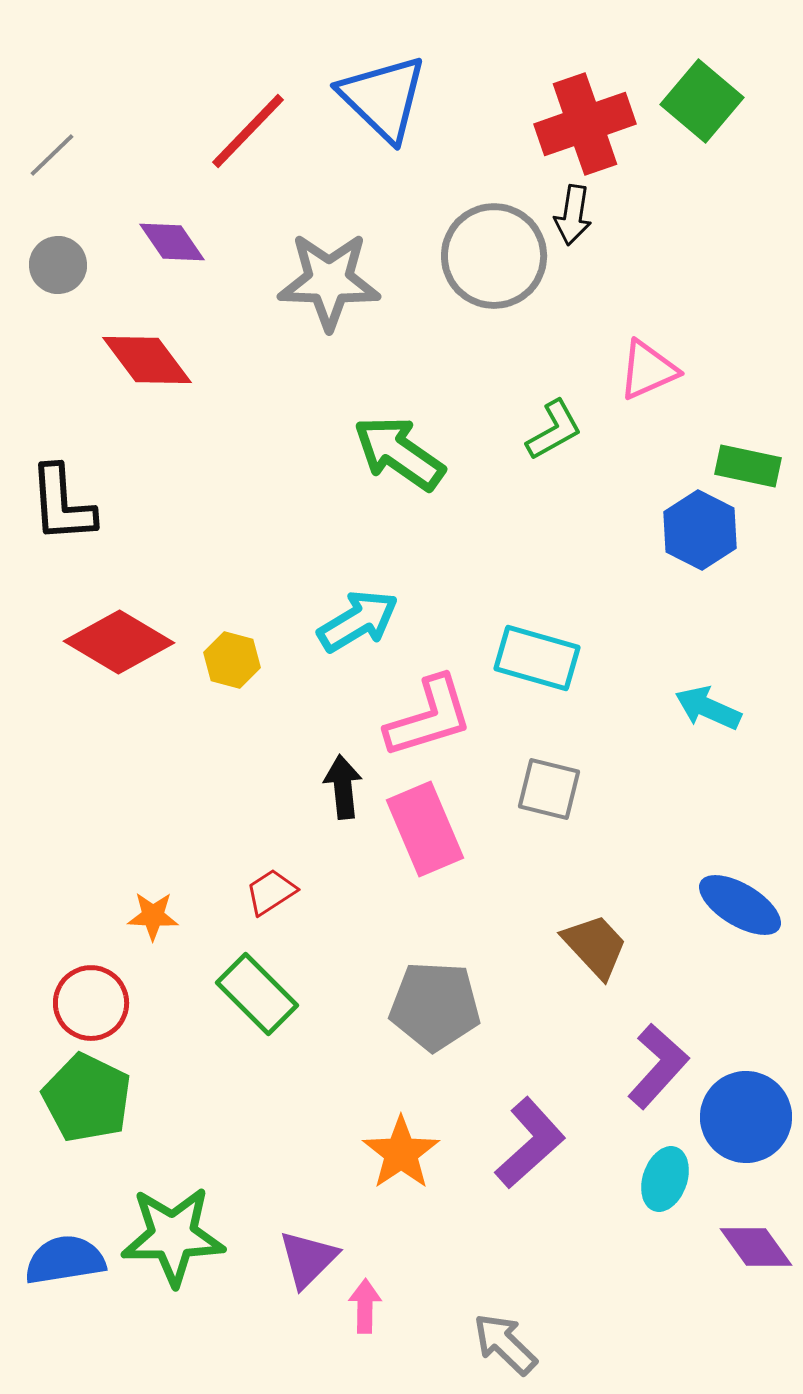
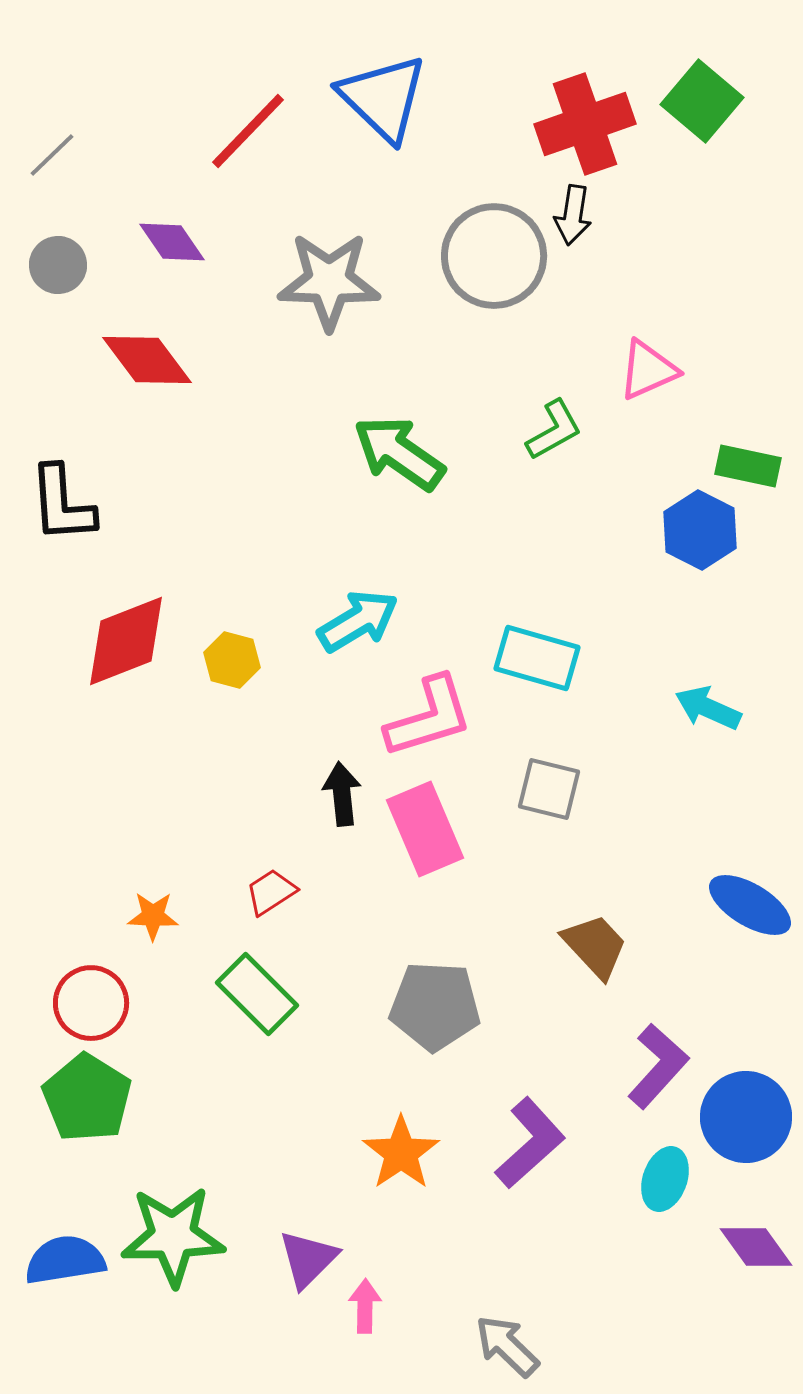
red diamond at (119, 642): moved 7 px right, 1 px up; rotated 52 degrees counterclockwise
black arrow at (343, 787): moved 1 px left, 7 px down
blue ellipse at (740, 905): moved 10 px right
green pentagon at (87, 1098): rotated 6 degrees clockwise
gray arrow at (505, 1344): moved 2 px right, 2 px down
